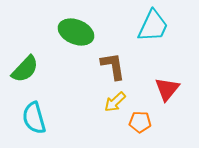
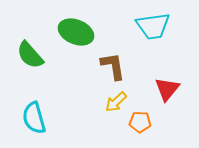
cyan trapezoid: rotated 57 degrees clockwise
green semicircle: moved 5 px right, 14 px up; rotated 96 degrees clockwise
yellow arrow: moved 1 px right
